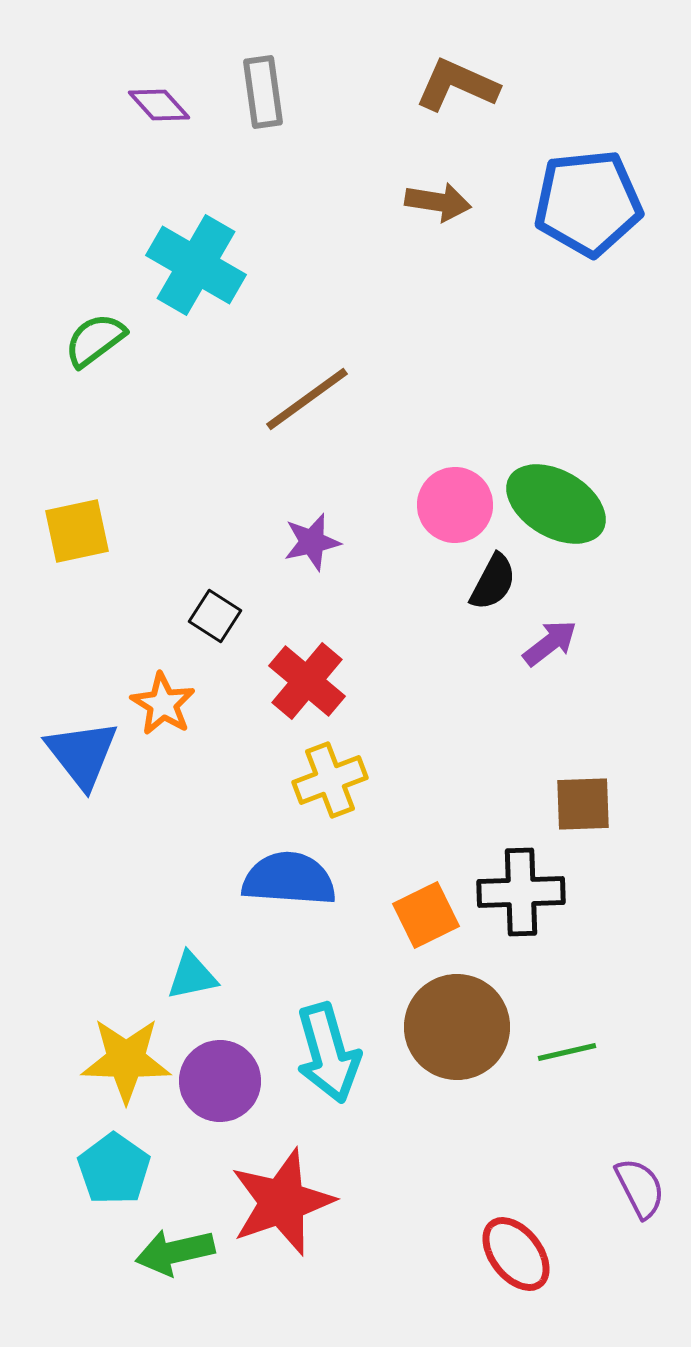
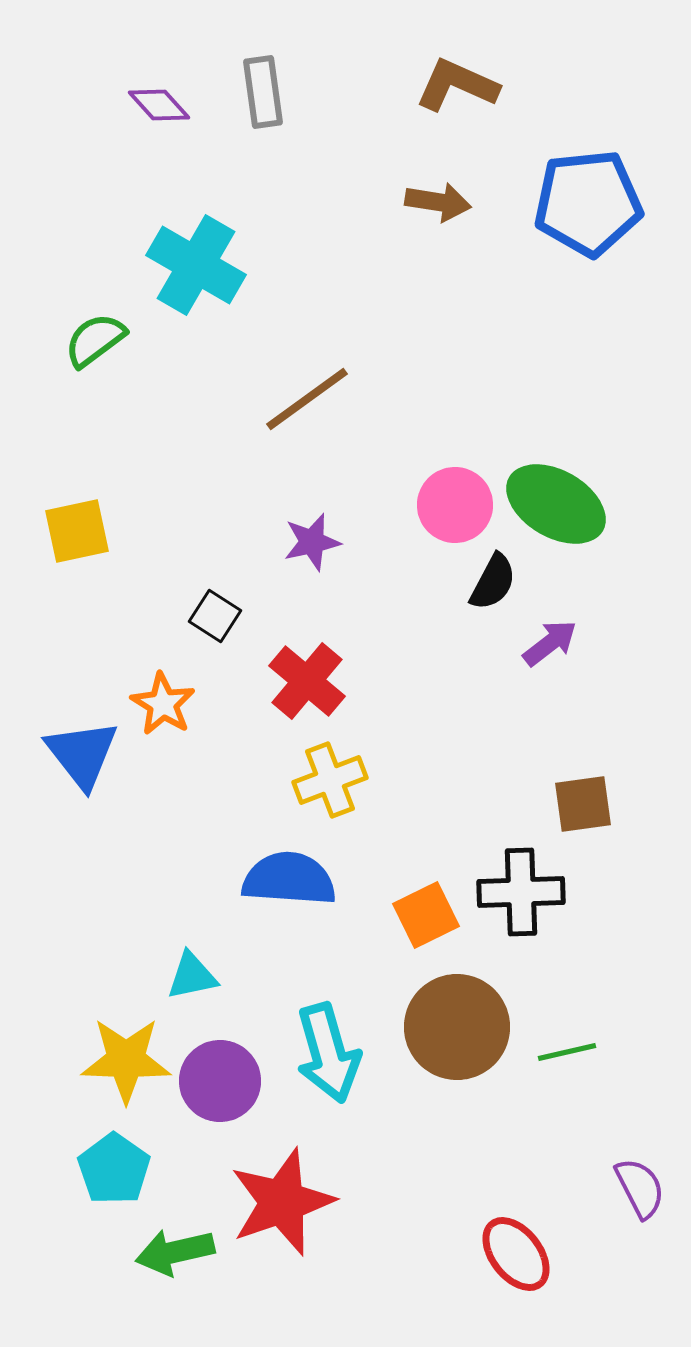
brown square: rotated 6 degrees counterclockwise
